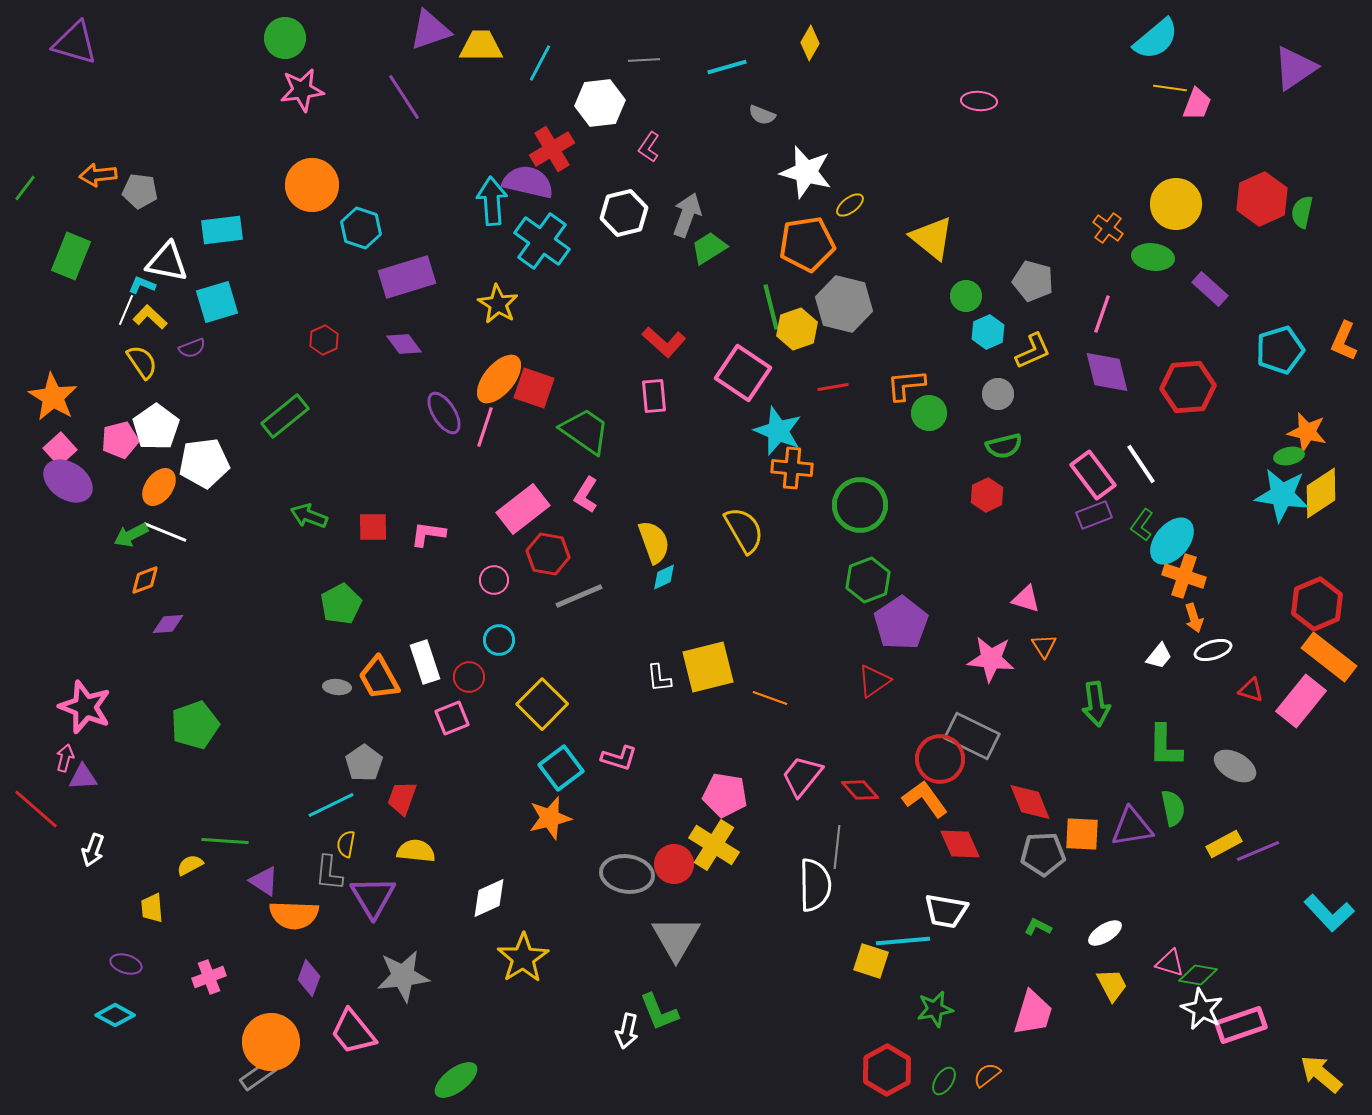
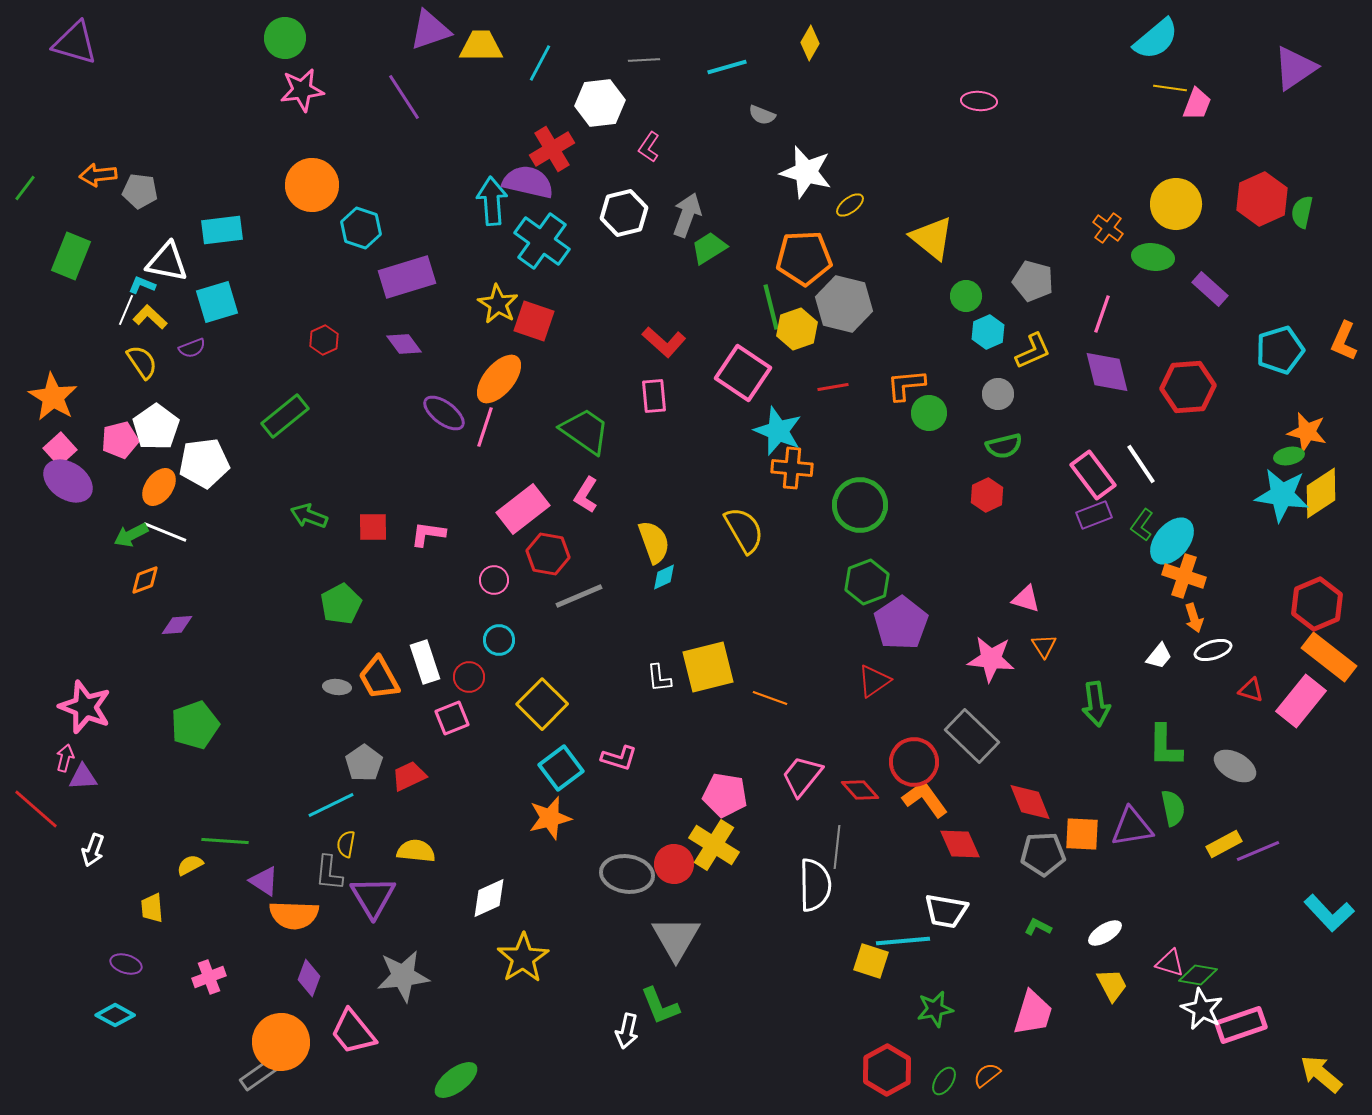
orange pentagon at (807, 244): moved 3 px left, 14 px down; rotated 6 degrees clockwise
red square at (534, 388): moved 67 px up
purple ellipse at (444, 413): rotated 21 degrees counterclockwise
green hexagon at (868, 580): moved 1 px left, 2 px down
purple diamond at (168, 624): moved 9 px right, 1 px down
gray rectangle at (972, 736): rotated 18 degrees clockwise
red circle at (940, 759): moved 26 px left, 3 px down
red trapezoid at (402, 798): moved 7 px right, 22 px up; rotated 45 degrees clockwise
green L-shape at (659, 1012): moved 1 px right, 6 px up
orange circle at (271, 1042): moved 10 px right
